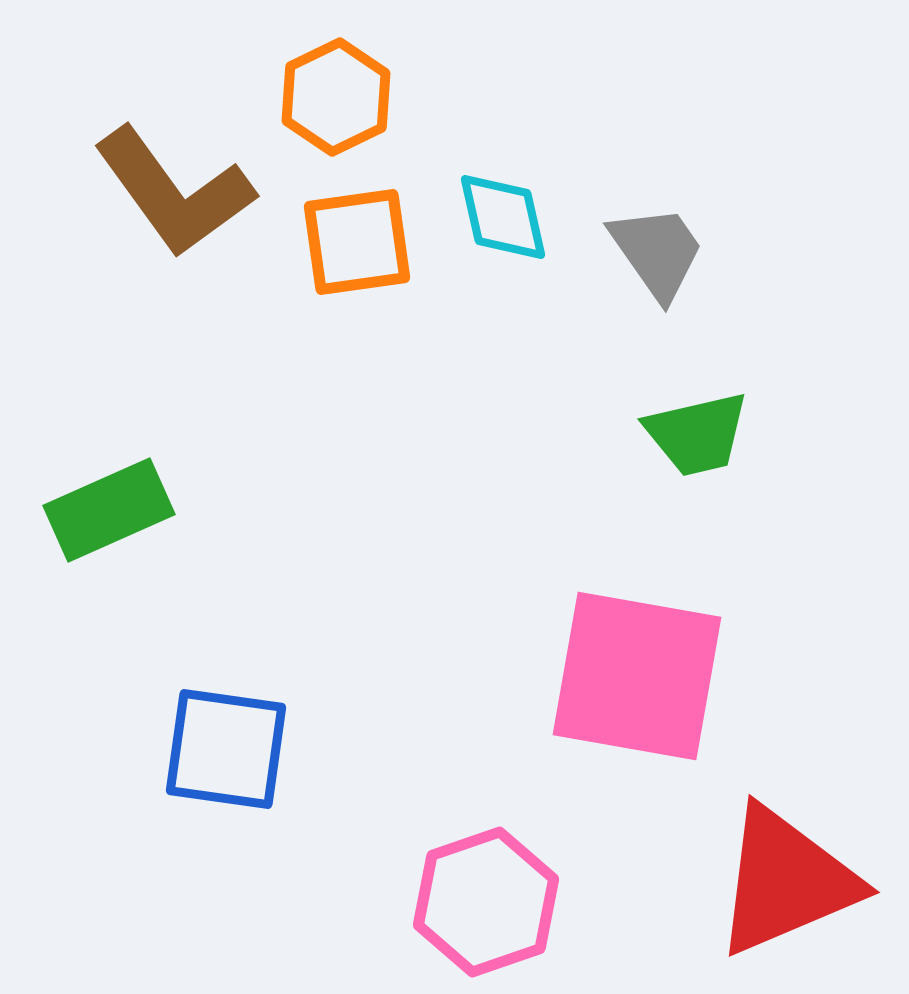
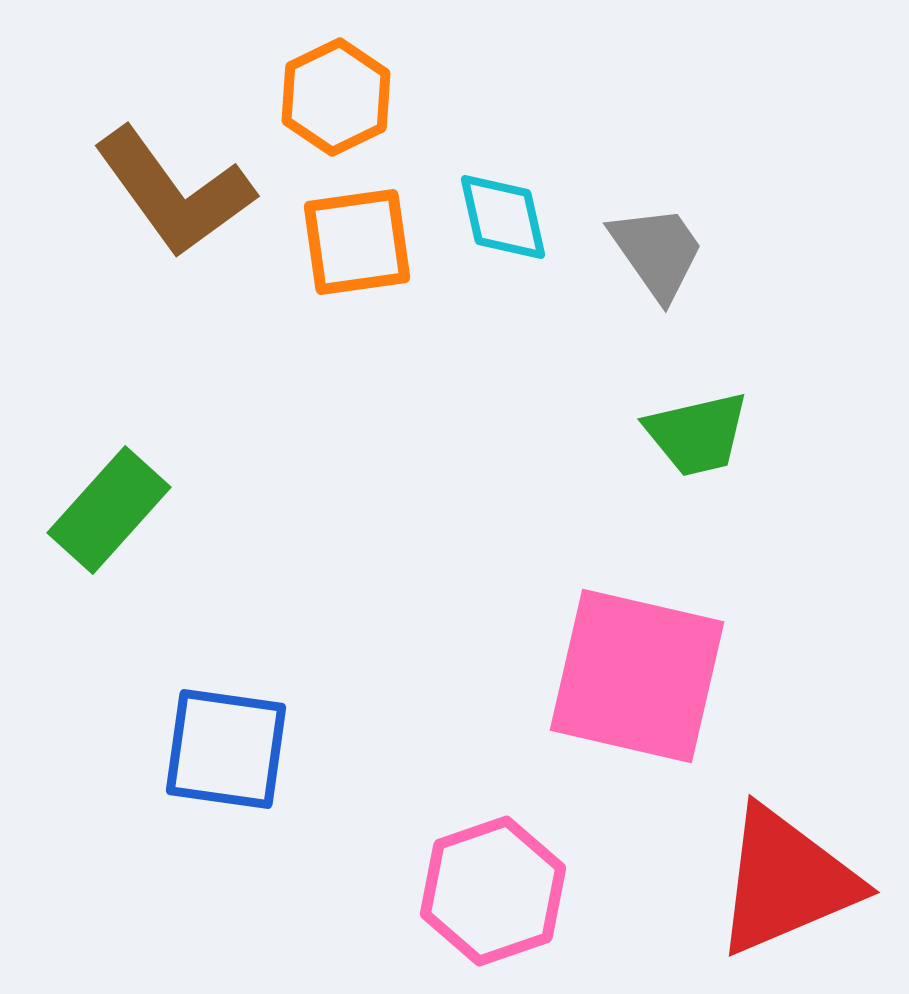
green rectangle: rotated 24 degrees counterclockwise
pink square: rotated 3 degrees clockwise
pink hexagon: moved 7 px right, 11 px up
